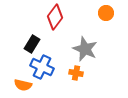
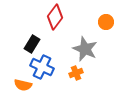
orange circle: moved 9 px down
orange cross: rotated 32 degrees counterclockwise
